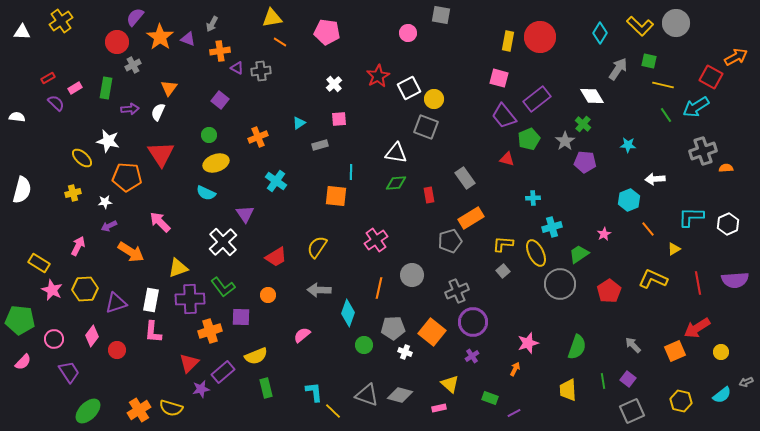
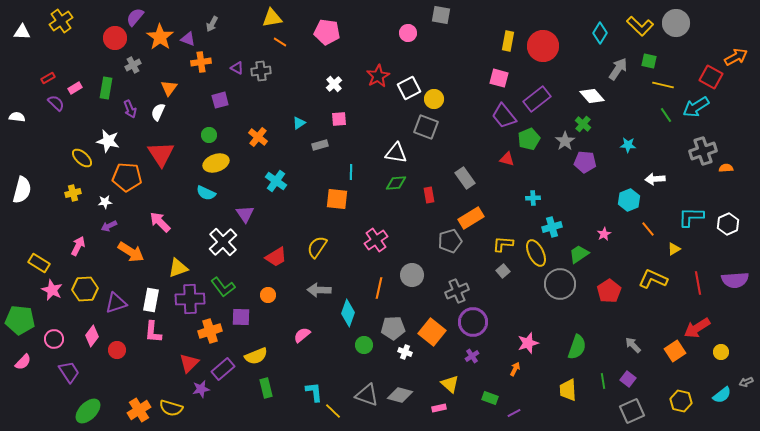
red circle at (540, 37): moved 3 px right, 9 px down
red circle at (117, 42): moved 2 px left, 4 px up
orange cross at (220, 51): moved 19 px left, 11 px down
white diamond at (592, 96): rotated 10 degrees counterclockwise
purple square at (220, 100): rotated 36 degrees clockwise
purple arrow at (130, 109): rotated 72 degrees clockwise
orange cross at (258, 137): rotated 30 degrees counterclockwise
orange square at (336, 196): moved 1 px right, 3 px down
orange square at (675, 351): rotated 10 degrees counterclockwise
purple rectangle at (223, 372): moved 3 px up
